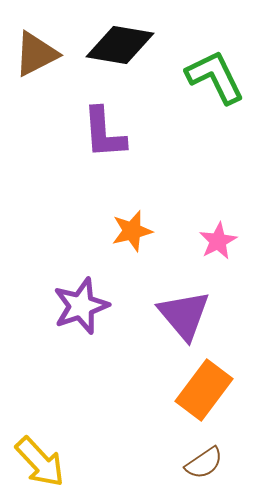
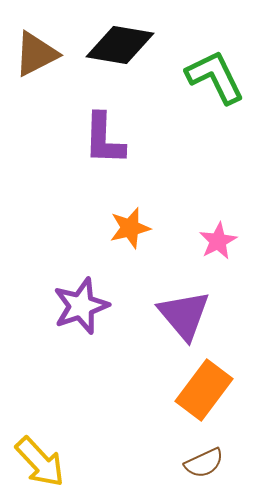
purple L-shape: moved 6 px down; rotated 6 degrees clockwise
orange star: moved 2 px left, 3 px up
brown semicircle: rotated 9 degrees clockwise
